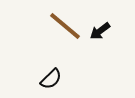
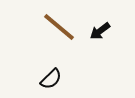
brown line: moved 6 px left, 1 px down
